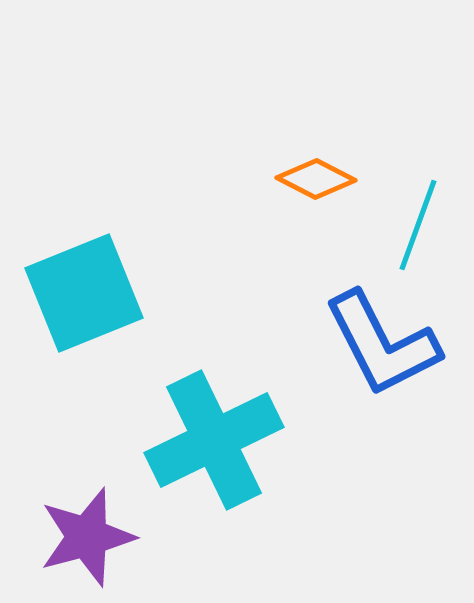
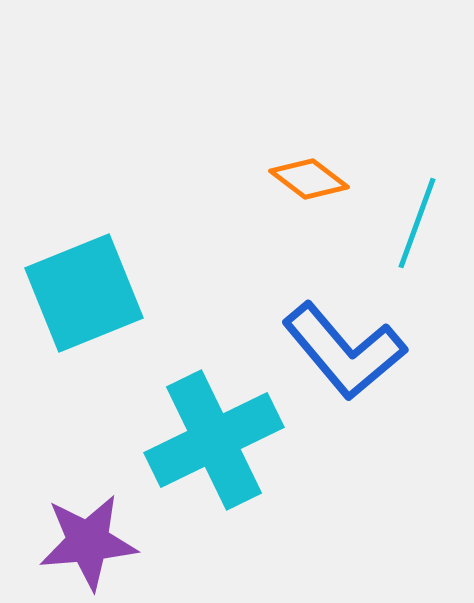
orange diamond: moved 7 px left; rotated 10 degrees clockwise
cyan line: moved 1 px left, 2 px up
blue L-shape: moved 38 px left, 7 px down; rotated 13 degrees counterclockwise
purple star: moved 1 px right, 5 px down; rotated 10 degrees clockwise
